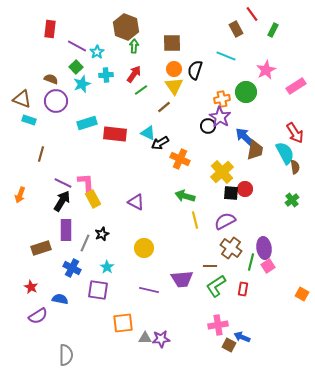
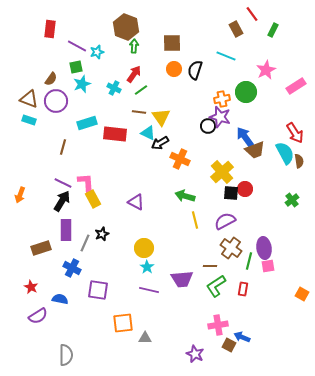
cyan star at (97, 52): rotated 16 degrees clockwise
green square at (76, 67): rotated 32 degrees clockwise
cyan cross at (106, 75): moved 8 px right, 13 px down; rotated 32 degrees clockwise
brown semicircle at (51, 79): rotated 104 degrees clockwise
yellow triangle at (174, 86): moved 13 px left, 31 px down
brown triangle at (22, 99): moved 7 px right
brown line at (164, 107): moved 25 px left, 5 px down; rotated 48 degrees clockwise
purple star at (220, 117): rotated 15 degrees counterclockwise
blue arrow at (245, 137): rotated 10 degrees clockwise
brown trapezoid at (255, 150): rotated 60 degrees clockwise
brown line at (41, 154): moved 22 px right, 7 px up
brown semicircle at (295, 167): moved 4 px right, 6 px up
green line at (251, 262): moved 2 px left, 1 px up
pink square at (268, 266): rotated 24 degrees clockwise
cyan star at (107, 267): moved 40 px right
purple star at (161, 339): moved 34 px right, 15 px down; rotated 30 degrees clockwise
